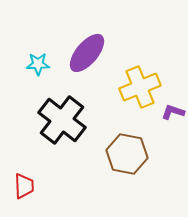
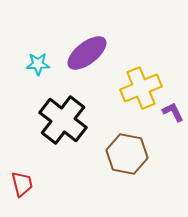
purple ellipse: rotated 12 degrees clockwise
yellow cross: moved 1 px right, 1 px down
purple L-shape: rotated 45 degrees clockwise
black cross: moved 1 px right
red trapezoid: moved 2 px left, 2 px up; rotated 12 degrees counterclockwise
